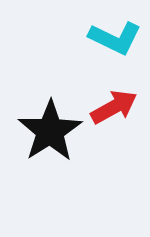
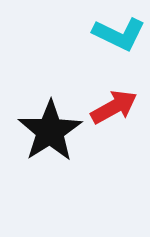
cyan L-shape: moved 4 px right, 4 px up
